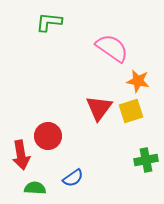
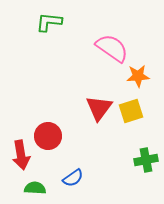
orange star: moved 5 px up; rotated 15 degrees counterclockwise
